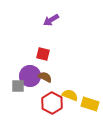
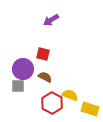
purple circle: moved 7 px left, 7 px up
yellow rectangle: moved 5 px down
